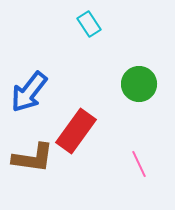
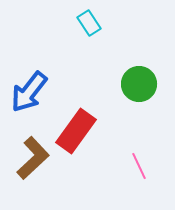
cyan rectangle: moved 1 px up
brown L-shape: rotated 51 degrees counterclockwise
pink line: moved 2 px down
